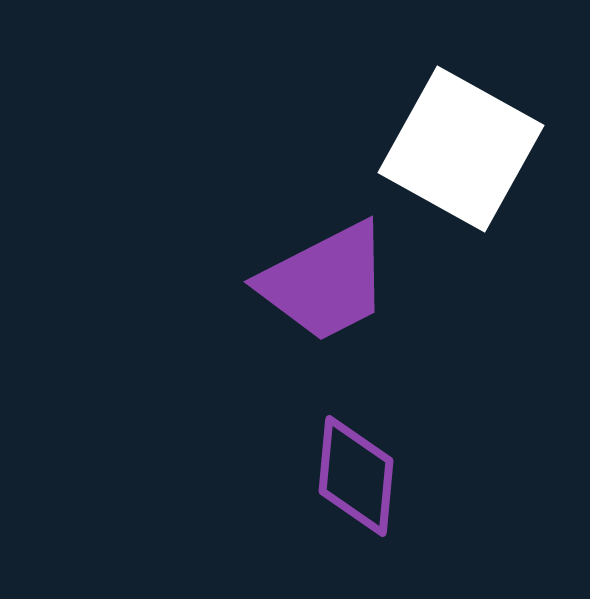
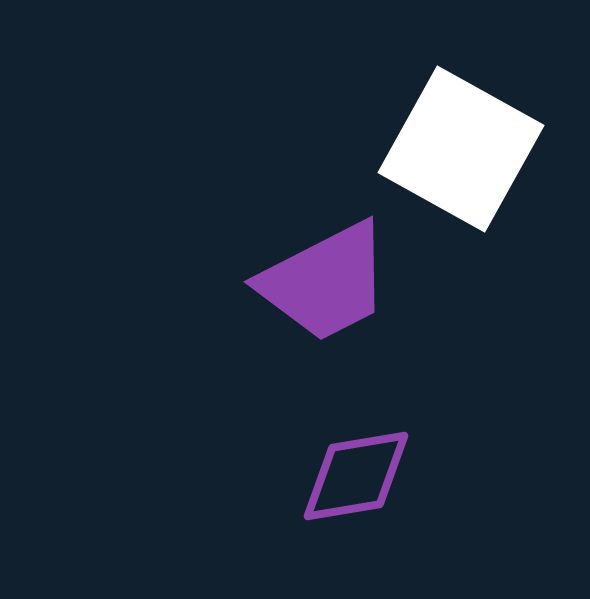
purple diamond: rotated 75 degrees clockwise
